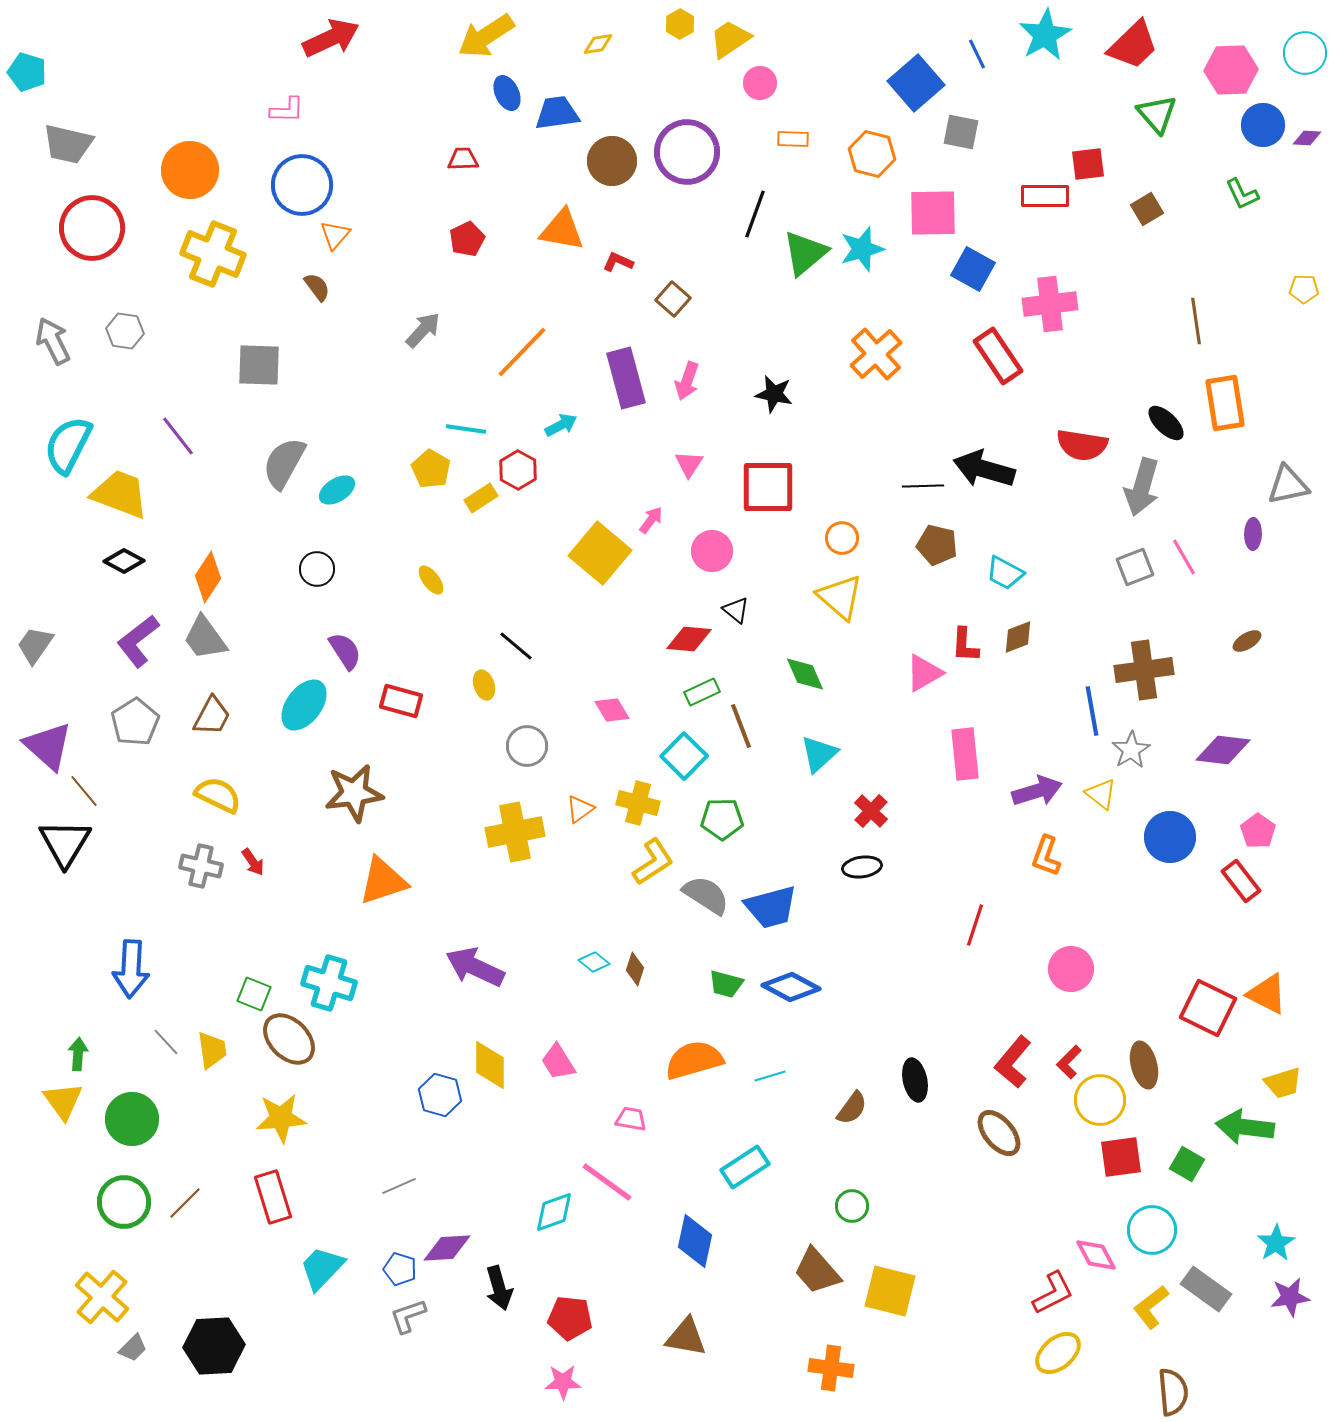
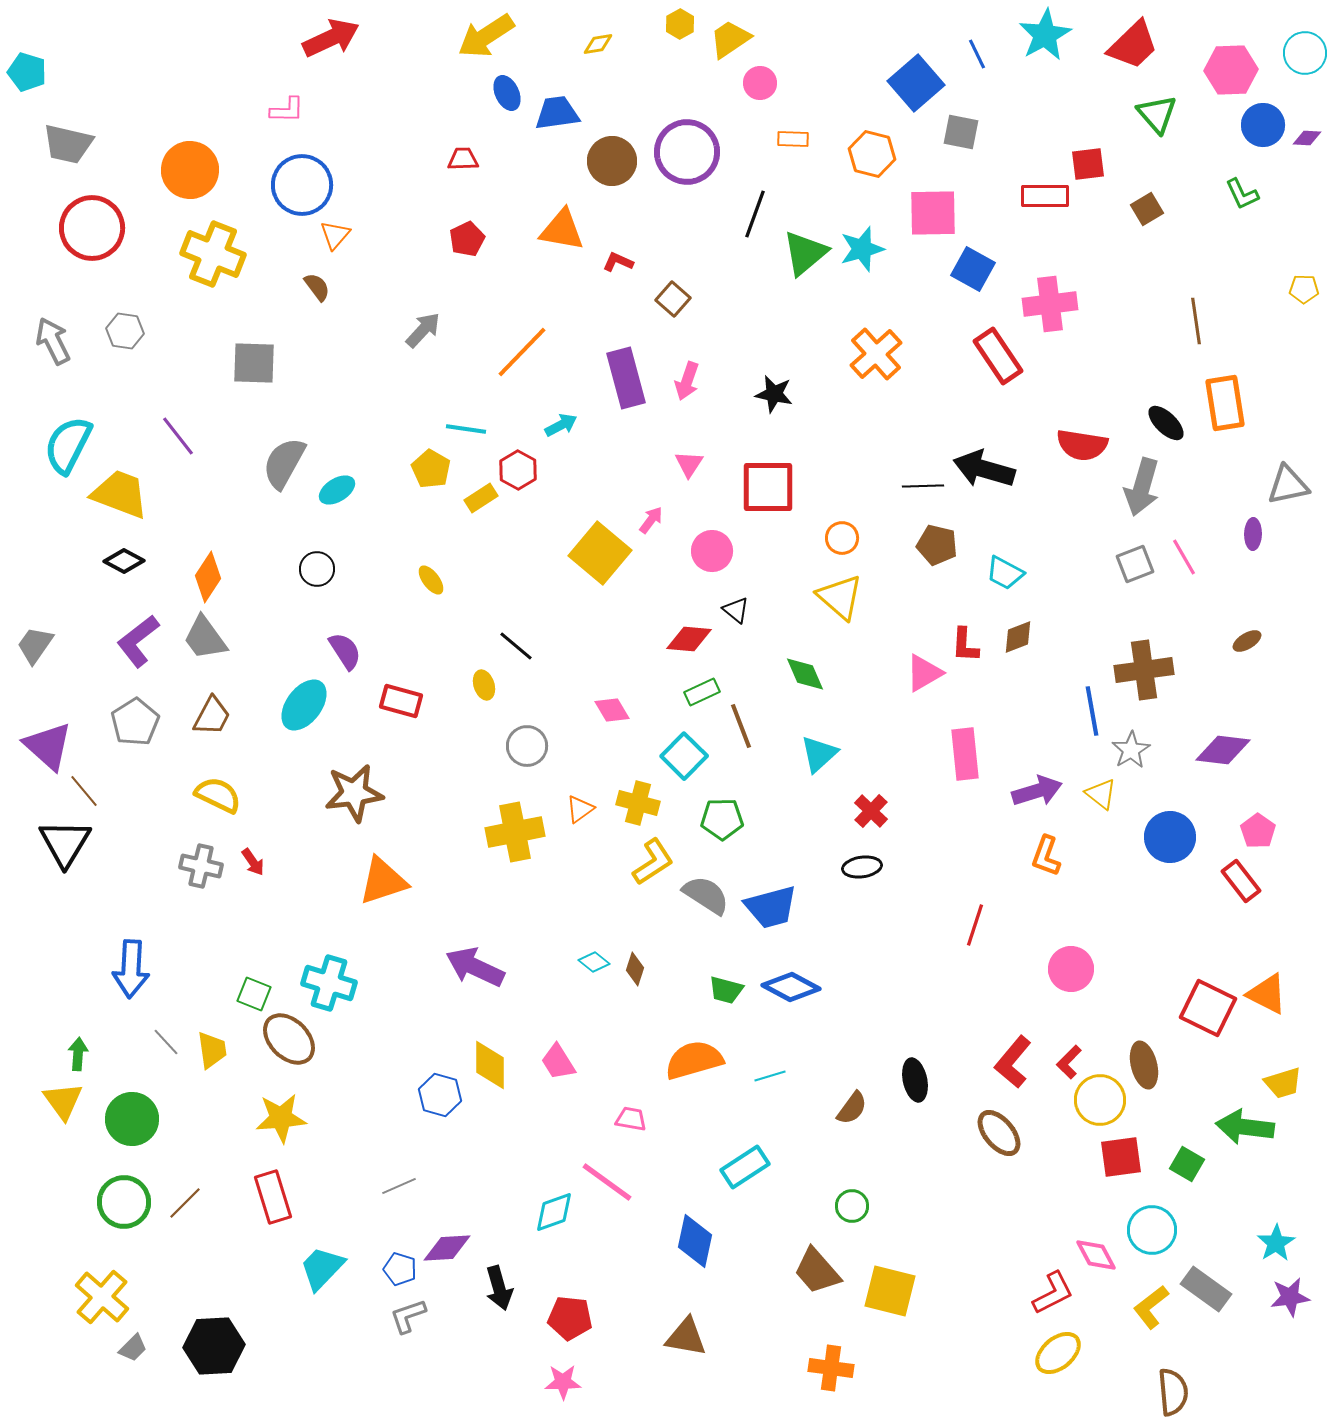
gray square at (259, 365): moved 5 px left, 2 px up
gray square at (1135, 567): moved 3 px up
green trapezoid at (726, 984): moved 6 px down
